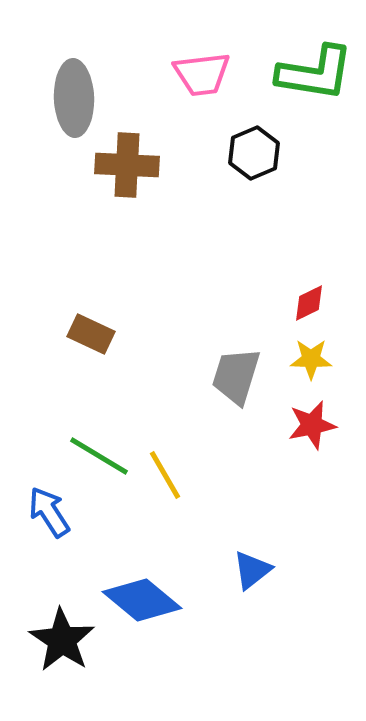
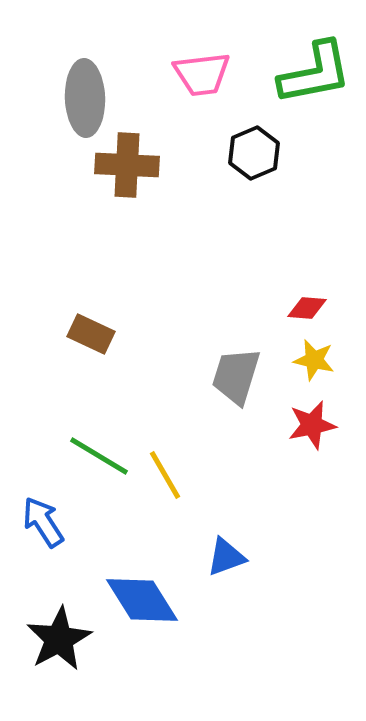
green L-shape: rotated 20 degrees counterclockwise
gray ellipse: moved 11 px right
red diamond: moved 2 px left, 5 px down; rotated 30 degrees clockwise
yellow star: moved 3 px right, 1 px down; rotated 12 degrees clockwise
blue arrow: moved 6 px left, 10 px down
blue triangle: moved 26 px left, 13 px up; rotated 18 degrees clockwise
blue diamond: rotated 18 degrees clockwise
black star: moved 3 px left, 1 px up; rotated 10 degrees clockwise
